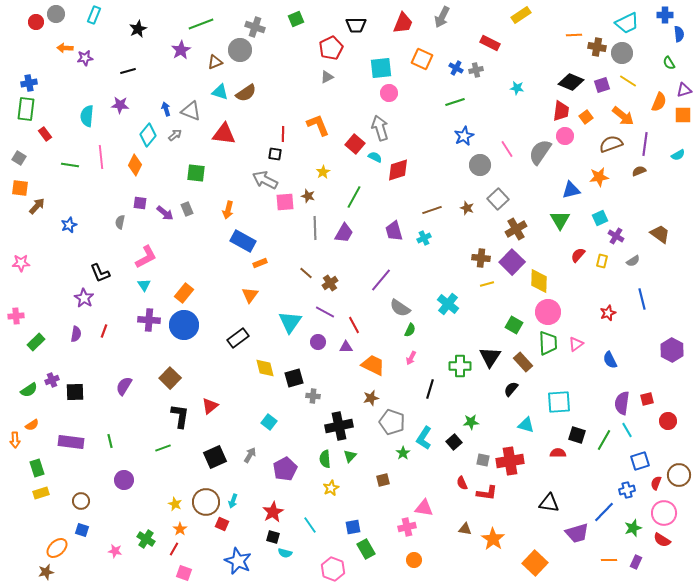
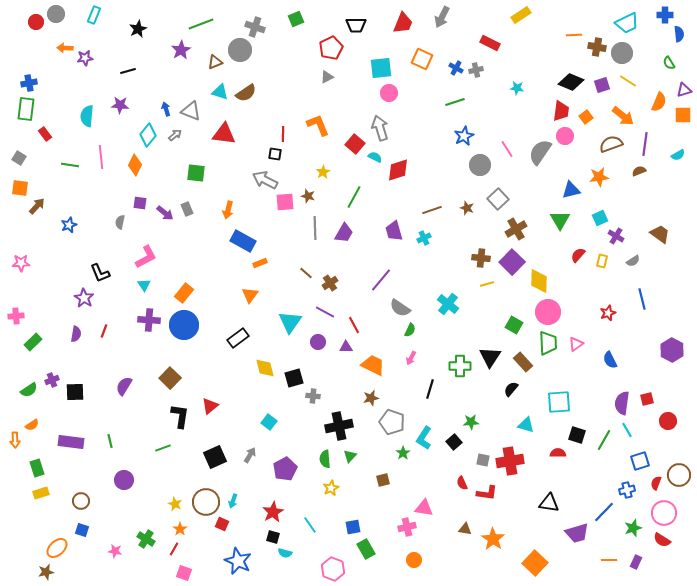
green rectangle at (36, 342): moved 3 px left
